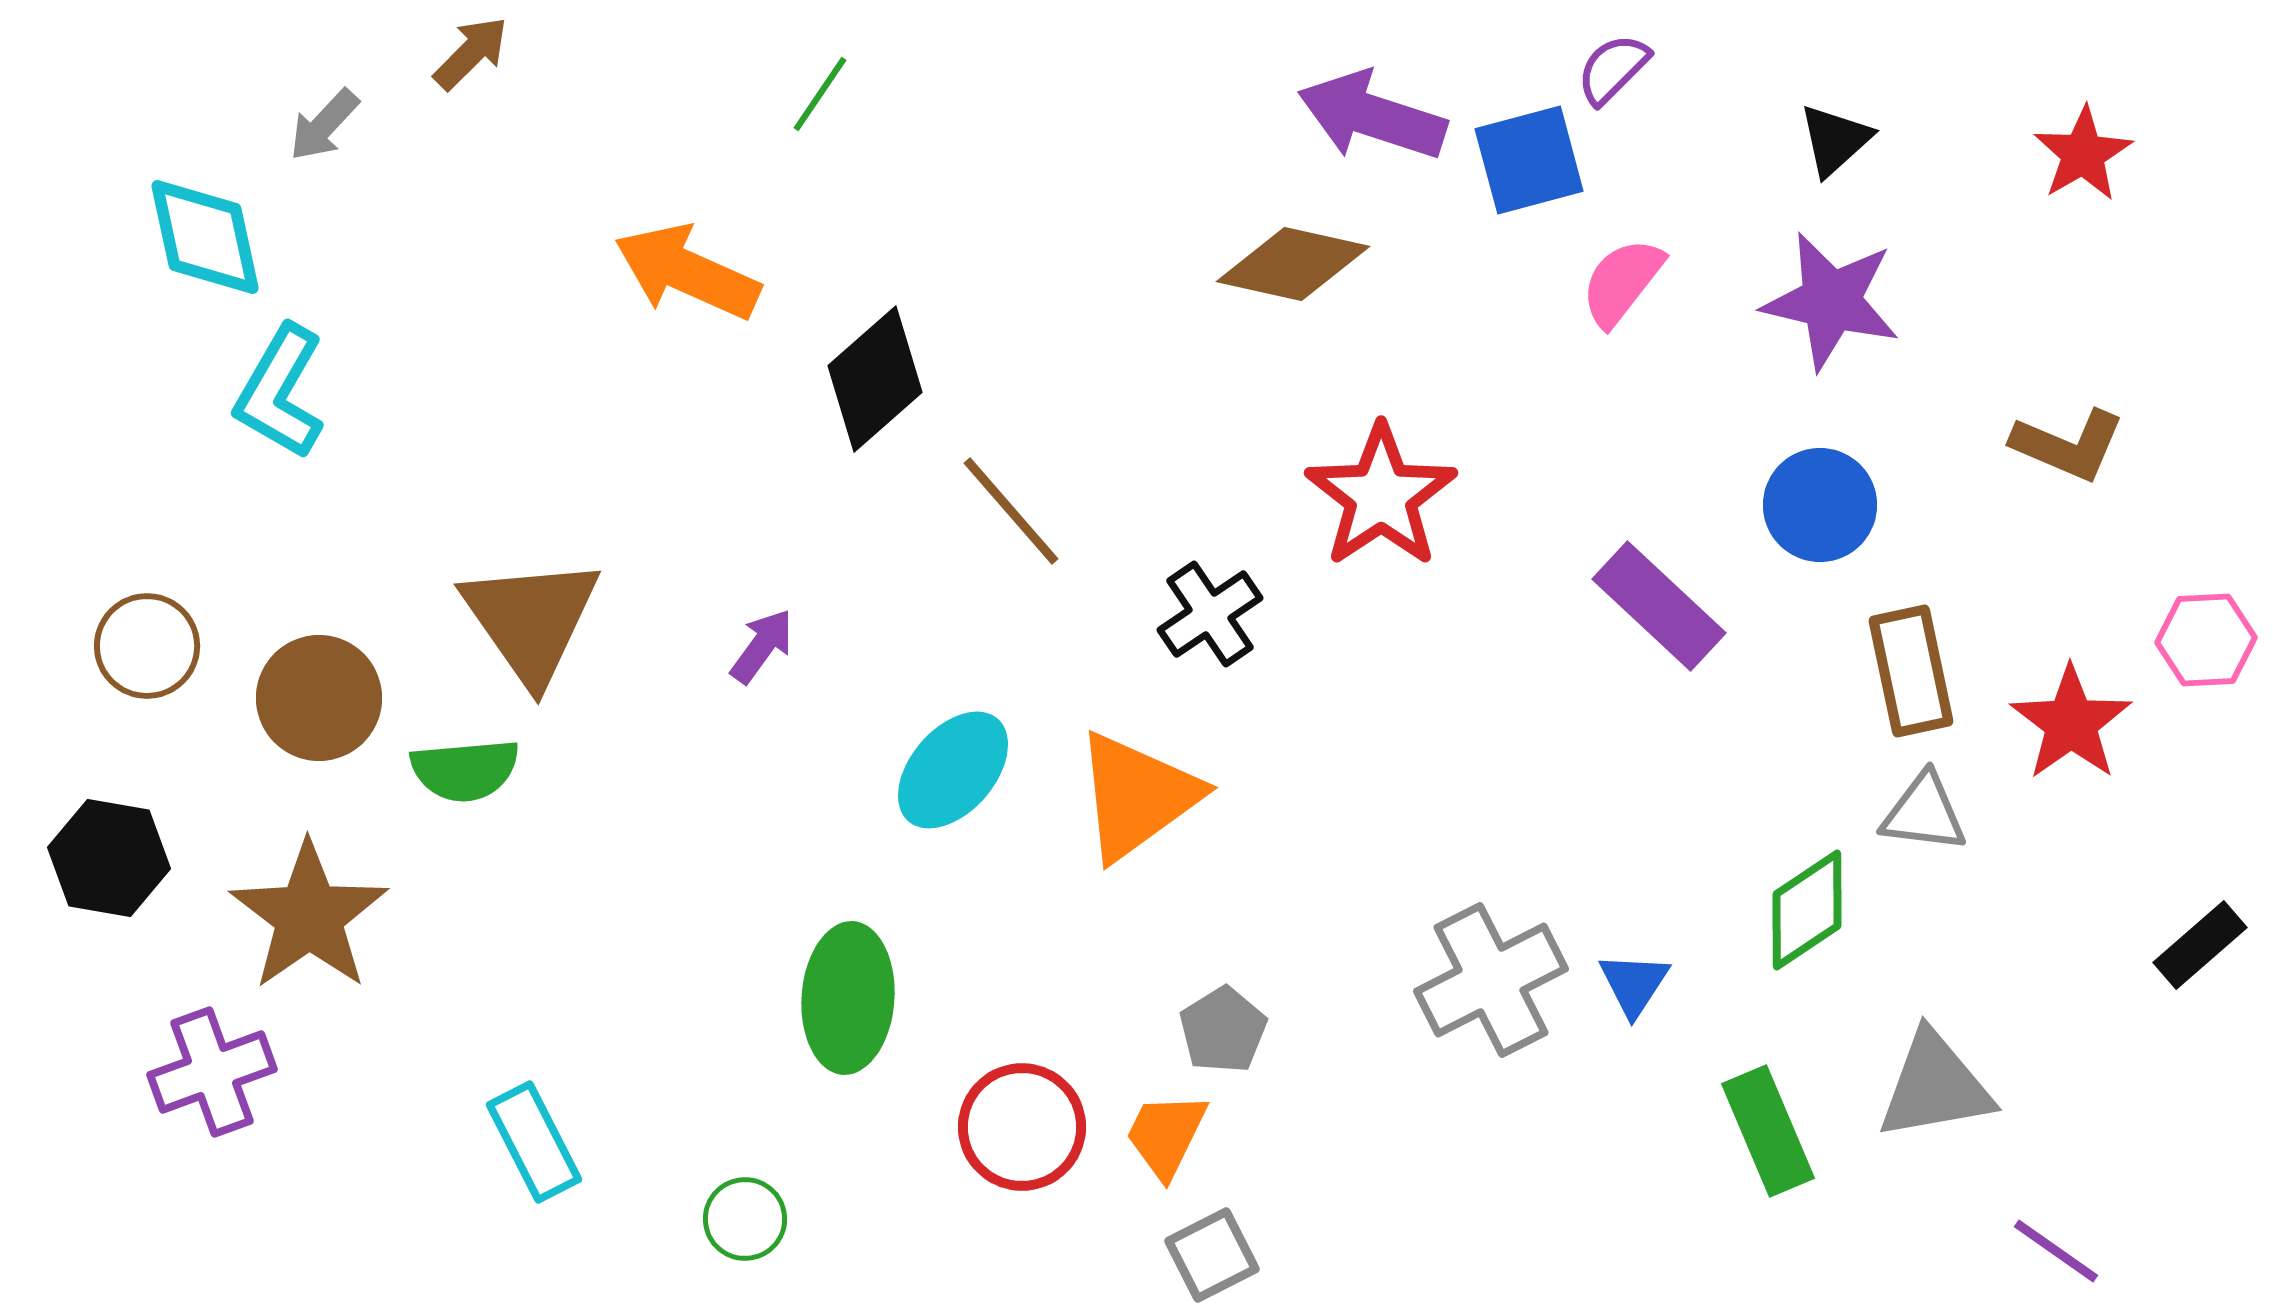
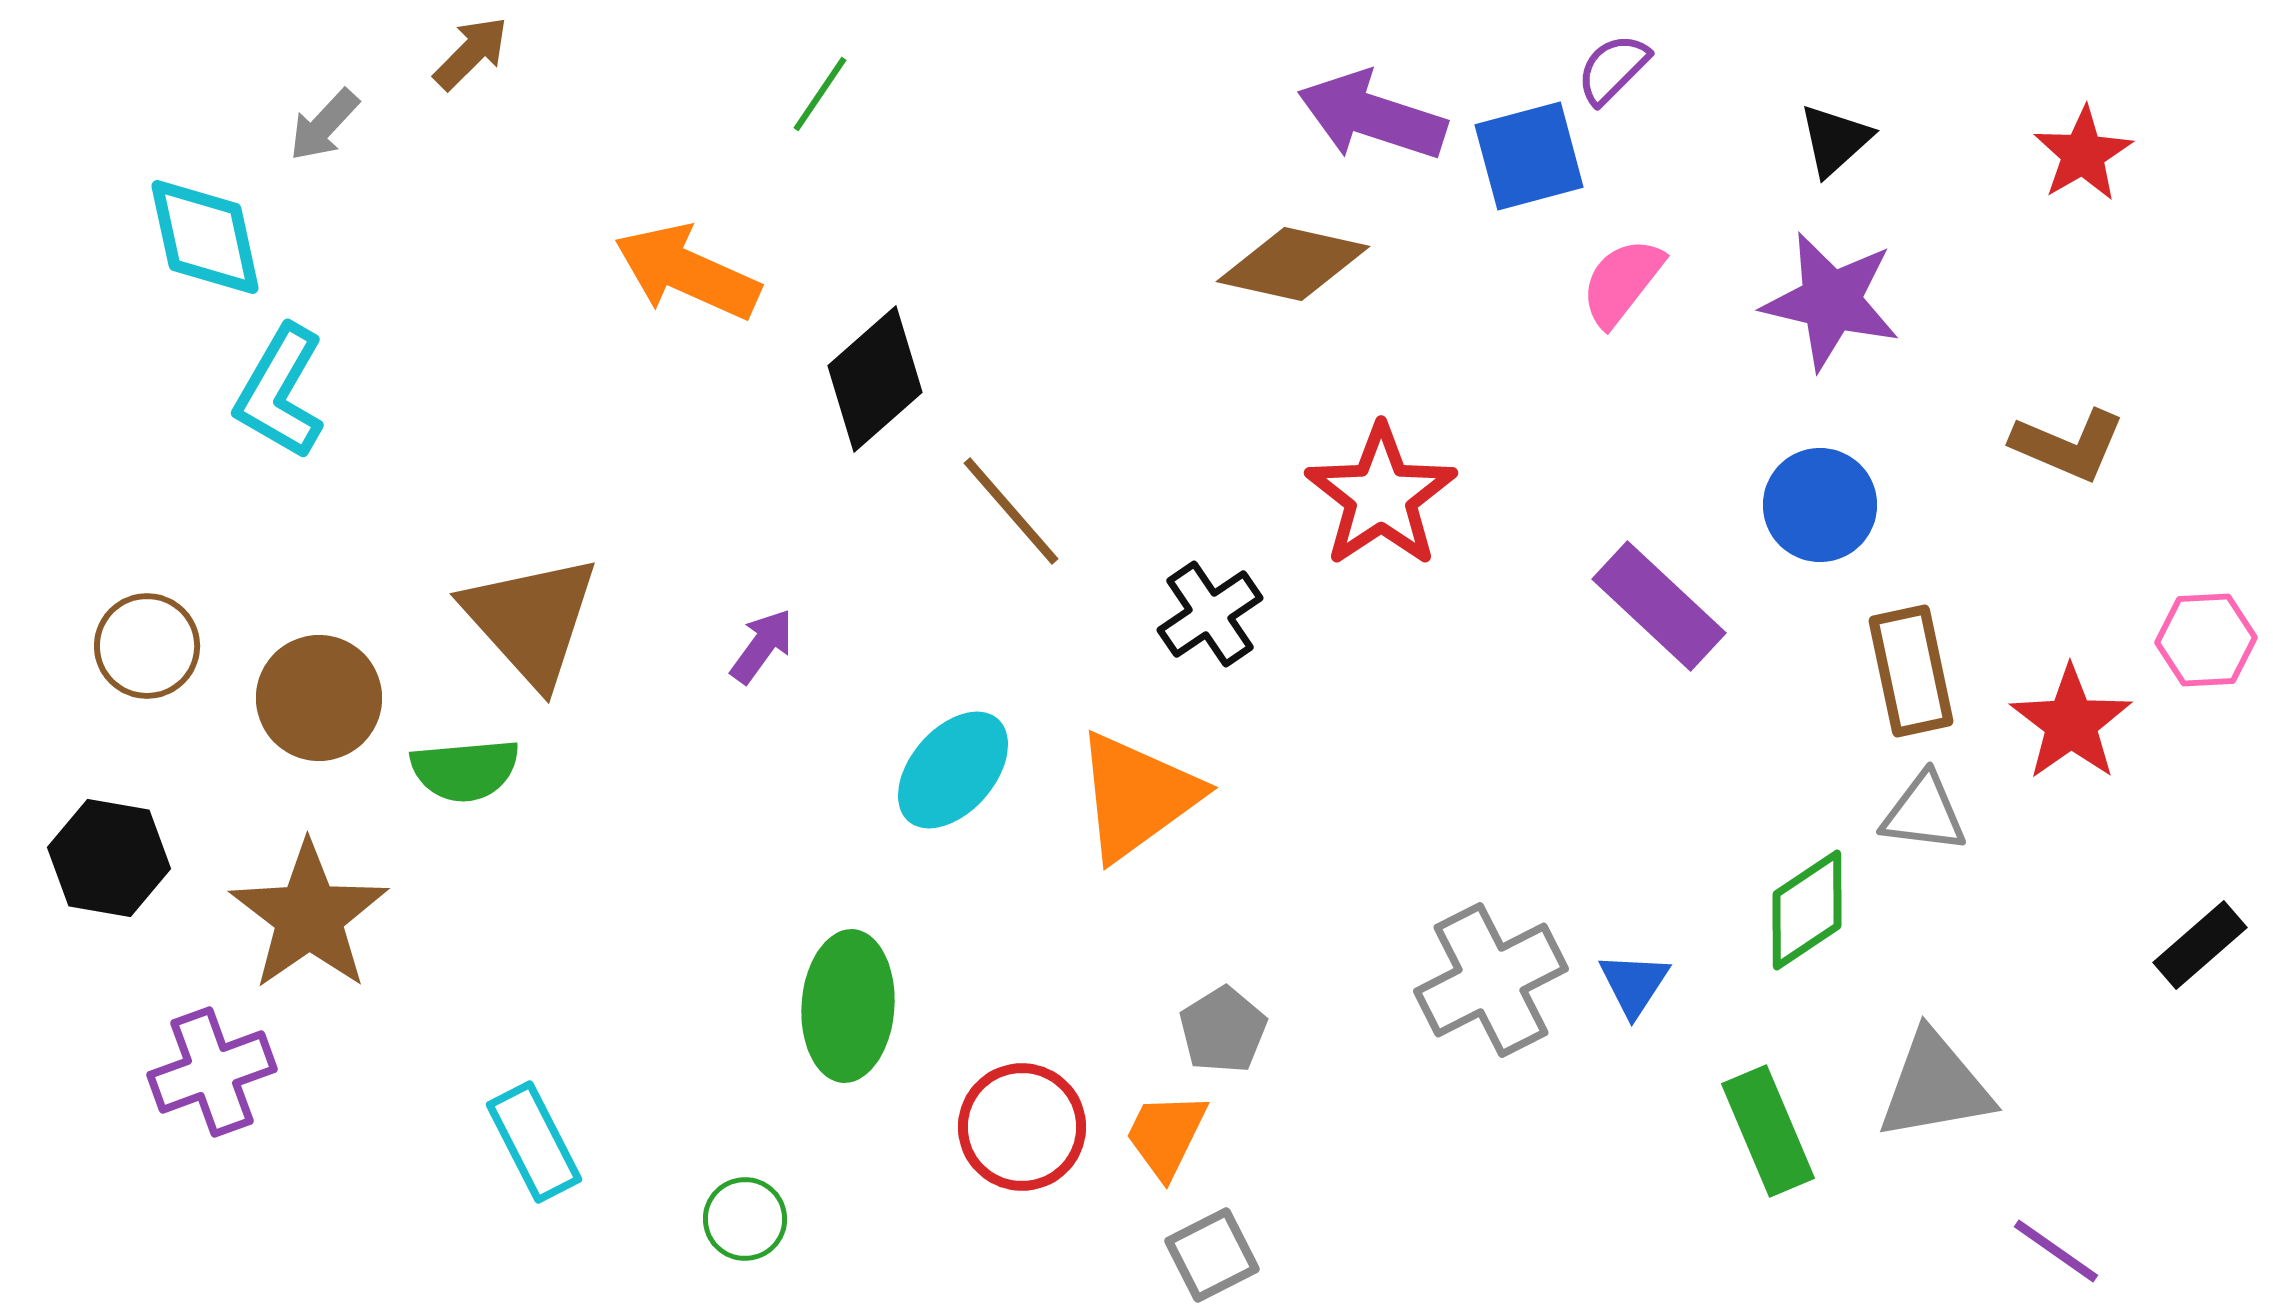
blue square at (1529, 160): moved 4 px up
brown triangle at (531, 620): rotated 7 degrees counterclockwise
green ellipse at (848, 998): moved 8 px down
